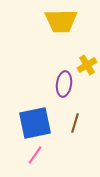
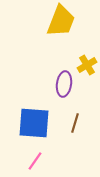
yellow trapezoid: rotated 68 degrees counterclockwise
blue square: moved 1 px left; rotated 16 degrees clockwise
pink line: moved 6 px down
